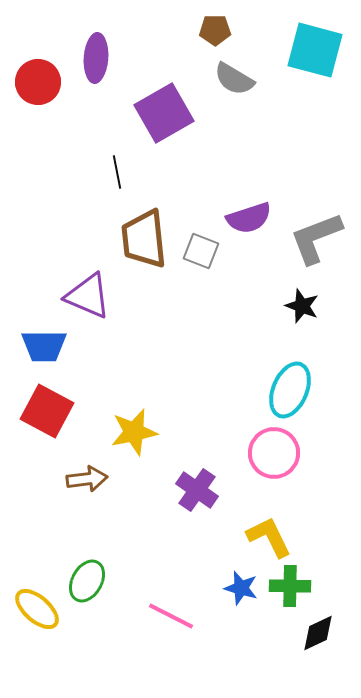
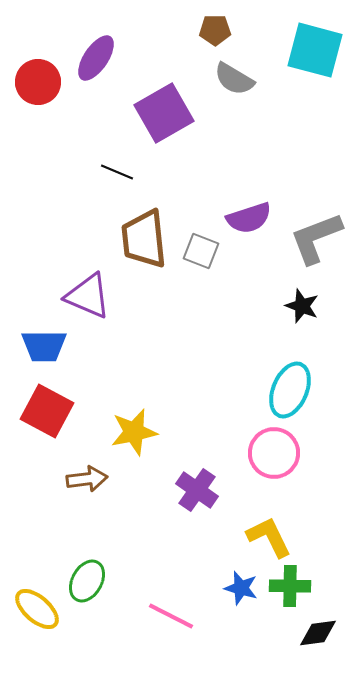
purple ellipse: rotated 30 degrees clockwise
black line: rotated 56 degrees counterclockwise
black diamond: rotated 18 degrees clockwise
